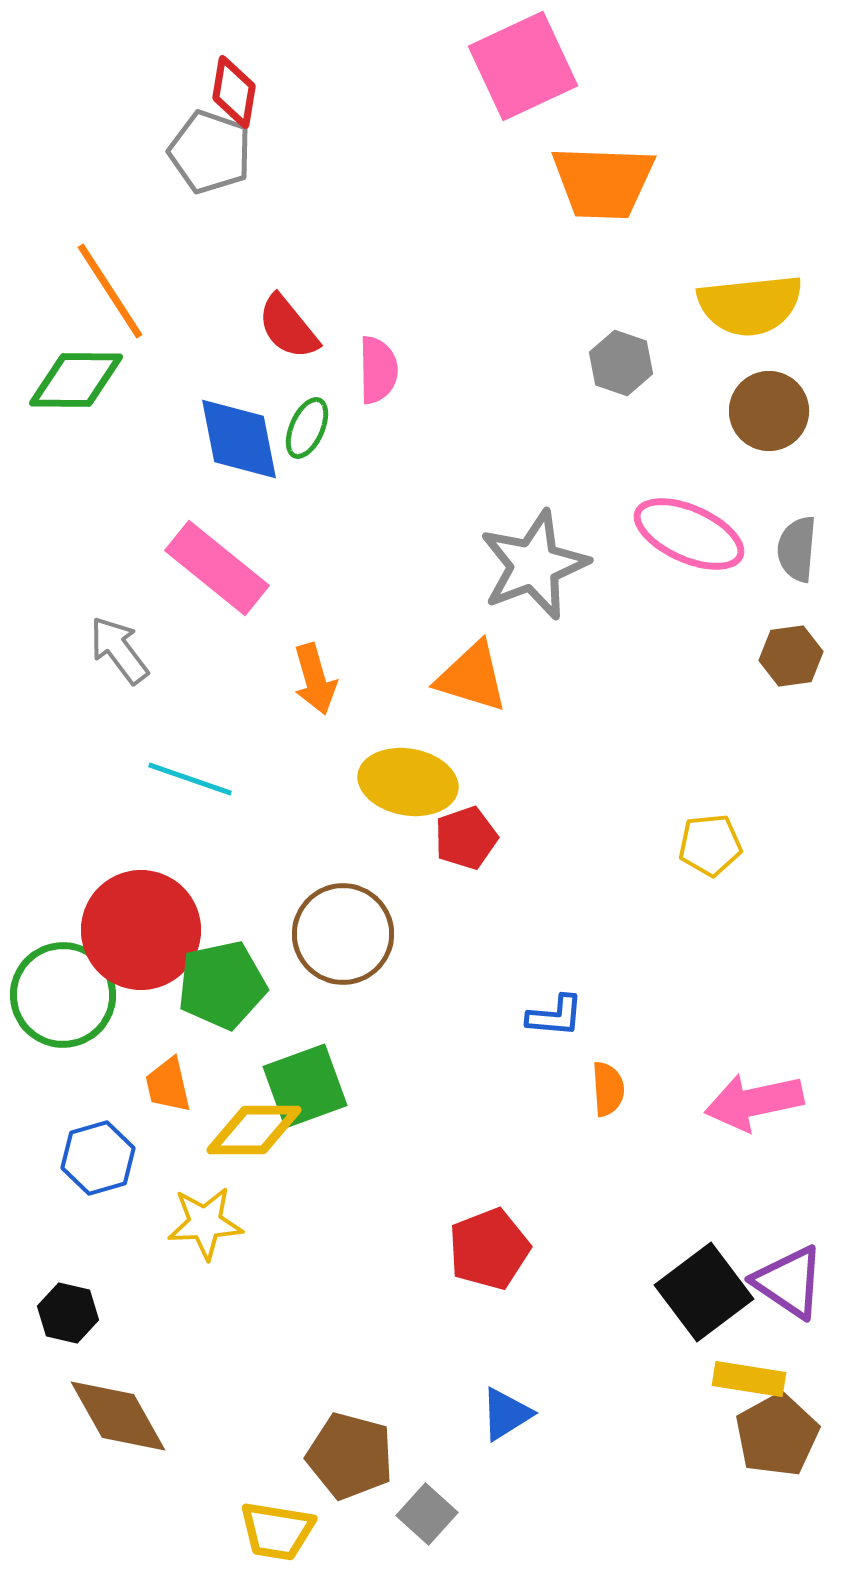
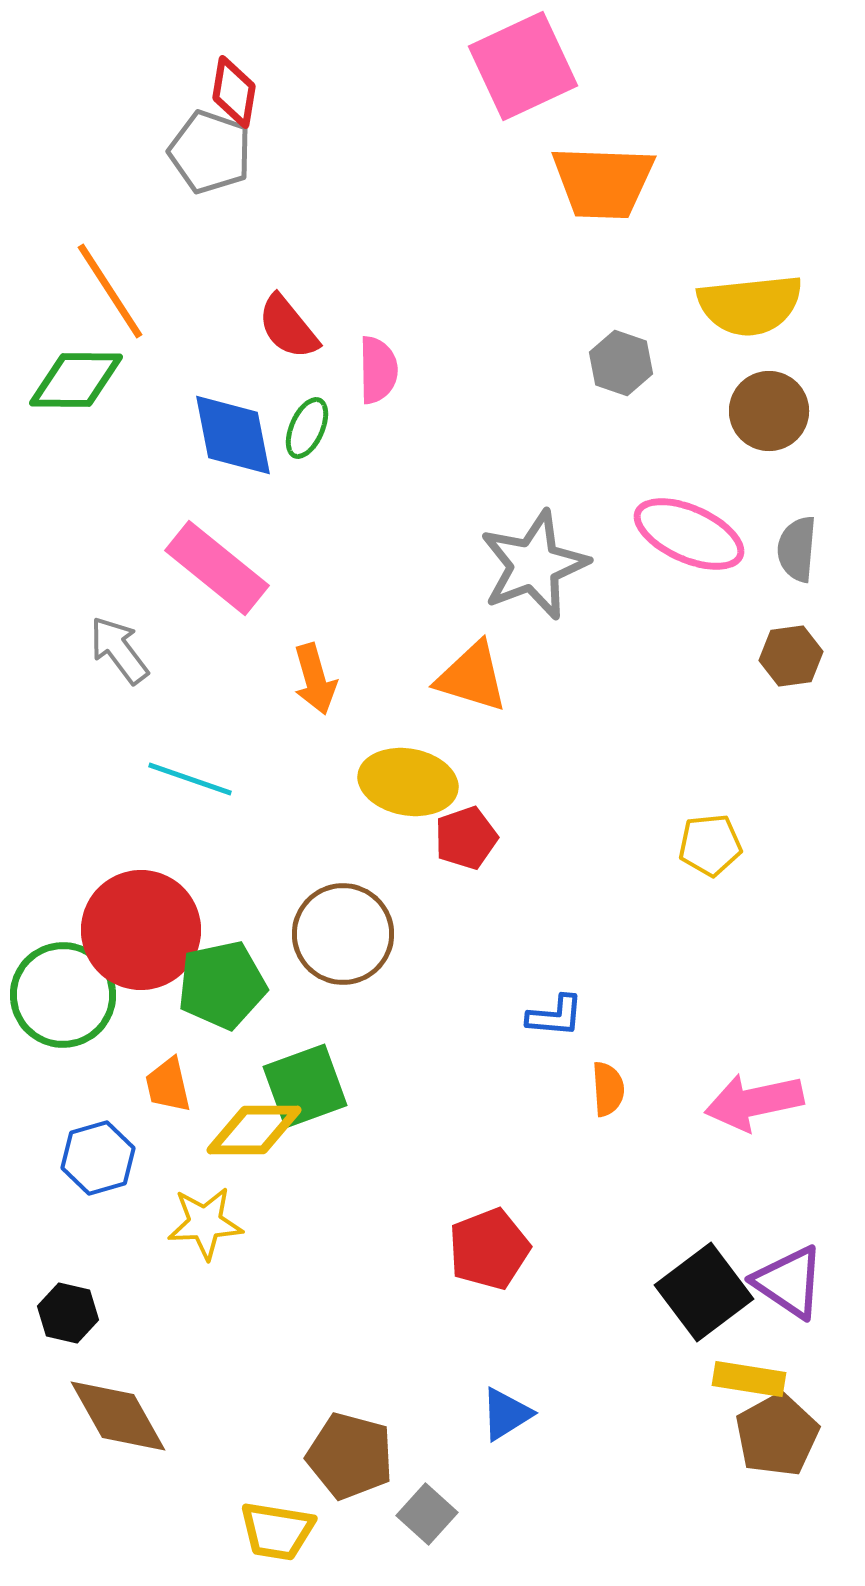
blue diamond at (239, 439): moved 6 px left, 4 px up
